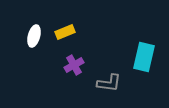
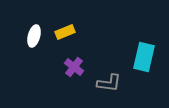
purple cross: moved 2 px down; rotated 24 degrees counterclockwise
